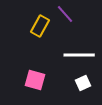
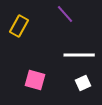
yellow rectangle: moved 21 px left
